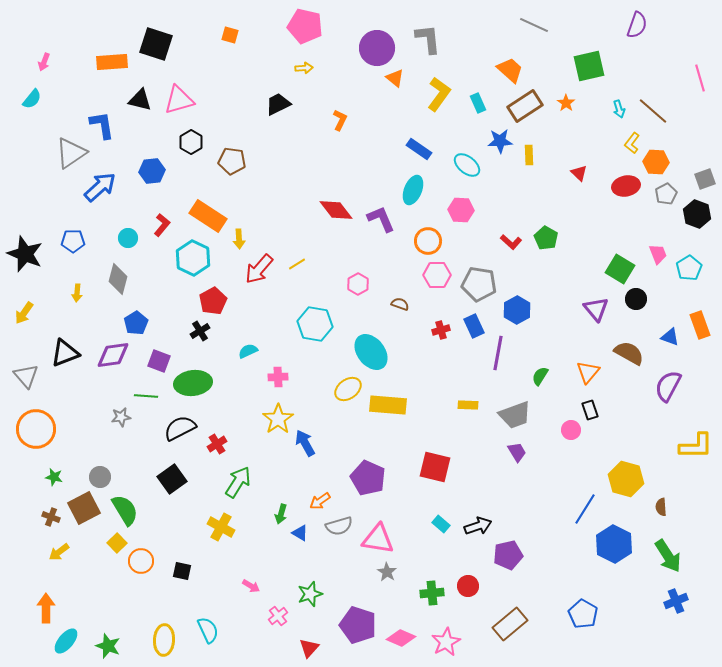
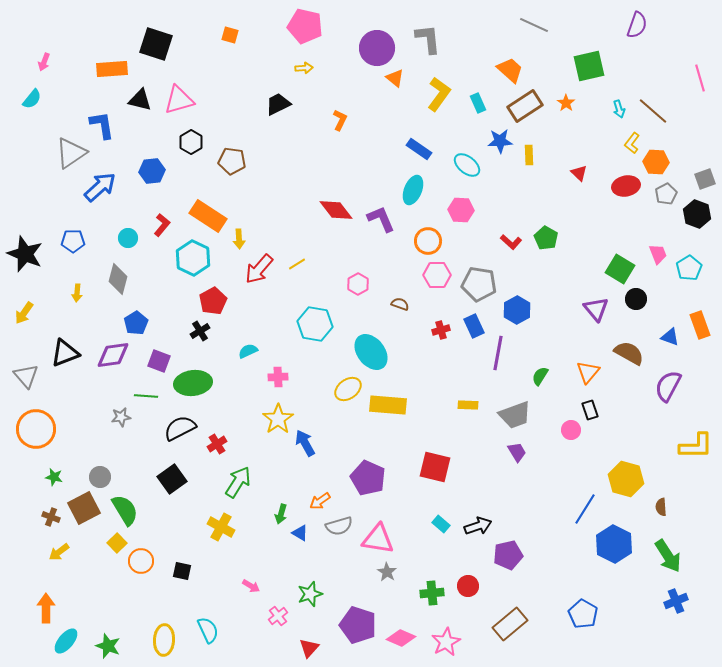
orange rectangle at (112, 62): moved 7 px down
